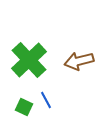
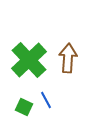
brown arrow: moved 11 px left, 3 px up; rotated 108 degrees clockwise
